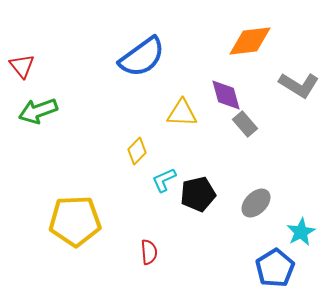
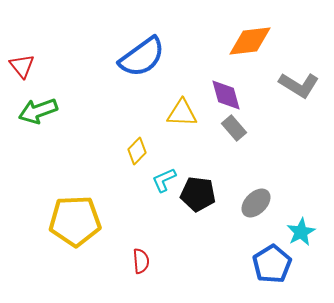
gray rectangle: moved 11 px left, 4 px down
black pentagon: rotated 20 degrees clockwise
red semicircle: moved 8 px left, 9 px down
blue pentagon: moved 3 px left, 4 px up
